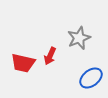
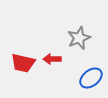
red arrow: moved 2 px right, 3 px down; rotated 66 degrees clockwise
